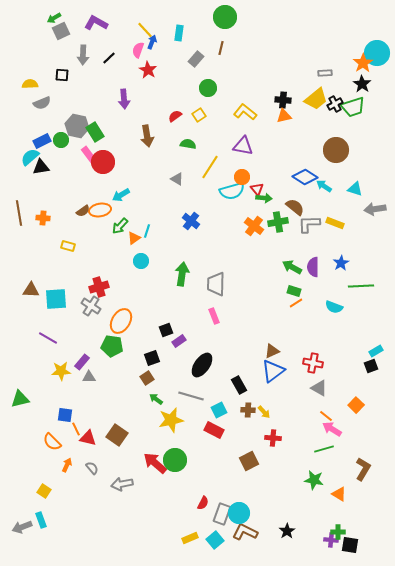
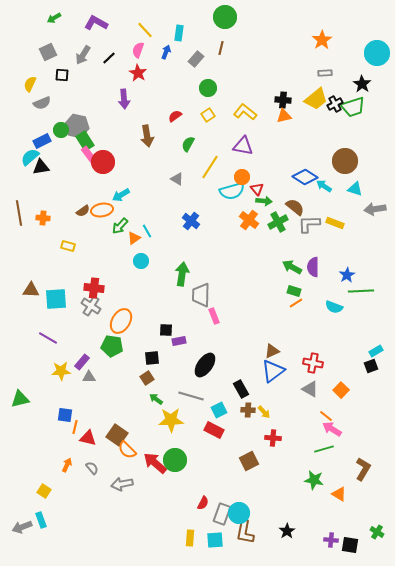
gray square at (61, 31): moved 13 px left, 21 px down
blue arrow at (152, 42): moved 14 px right, 10 px down
gray arrow at (83, 55): rotated 30 degrees clockwise
orange star at (363, 63): moved 41 px left, 23 px up
red star at (148, 70): moved 10 px left, 3 px down
yellow semicircle at (30, 84): rotated 63 degrees counterclockwise
yellow square at (199, 115): moved 9 px right
green rectangle at (95, 132): moved 10 px left, 9 px down
green circle at (61, 140): moved 10 px up
green semicircle at (188, 144): rotated 70 degrees counterclockwise
brown circle at (336, 150): moved 9 px right, 11 px down
green arrow at (264, 198): moved 3 px down
orange ellipse at (100, 210): moved 2 px right
green cross at (278, 222): rotated 18 degrees counterclockwise
orange cross at (254, 226): moved 5 px left, 6 px up
cyan line at (147, 231): rotated 48 degrees counterclockwise
blue star at (341, 263): moved 6 px right, 12 px down
gray trapezoid at (216, 284): moved 15 px left, 11 px down
green line at (361, 286): moved 5 px down
red cross at (99, 287): moved 5 px left, 1 px down; rotated 24 degrees clockwise
black square at (166, 330): rotated 24 degrees clockwise
purple rectangle at (179, 341): rotated 24 degrees clockwise
black square at (152, 358): rotated 14 degrees clockwise
black ellipse at (202, 365): moved 3 px right
black rectangle at (239, 385): moved 2 px right, 4 px down
gray triangle at (319, 388): moved 9 px left, 1 px down
orange square at (356, 405): moved 15 px left, 15 px up
yellow star at (171, 420): rotated 10 degrees clockwise
orange line at (76, 429): moved 1 px left, 2 px up; rotated 40 degrees clockwise
orange semicircle at (52, 442): moved 75 px right, 8 px down
brown L-shape at (245, 532): rotated 105 degrees counterclockwise
green cross at (338, 532): moved 39 px right; rotated 32 degrees clockwise
yellow rectangle at (190, 538): rotated 63 degrees counterclockwise
cyan square at (215, 540): rotated 36 degrees clockwise
